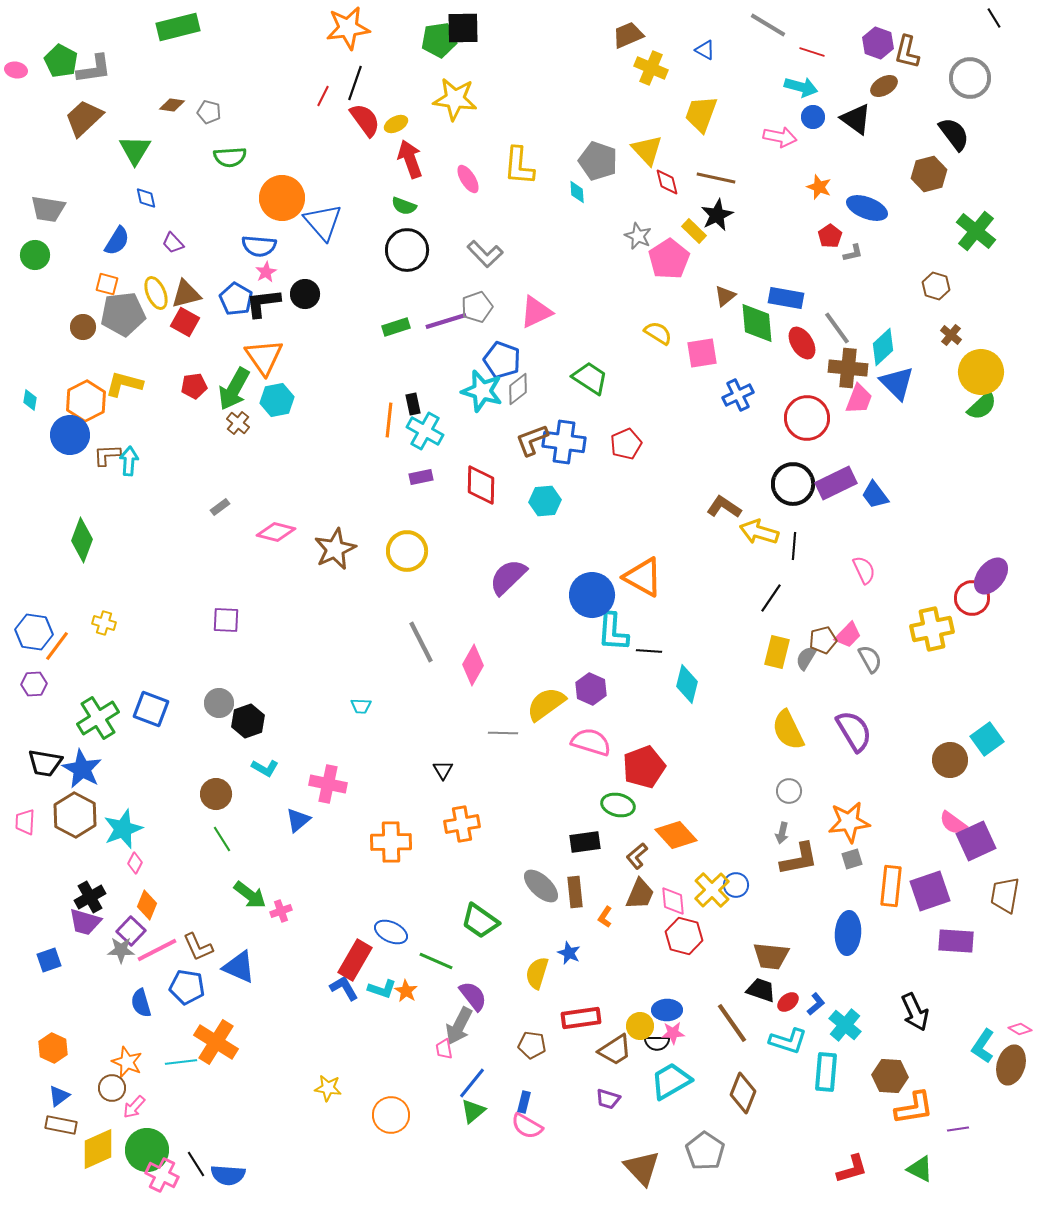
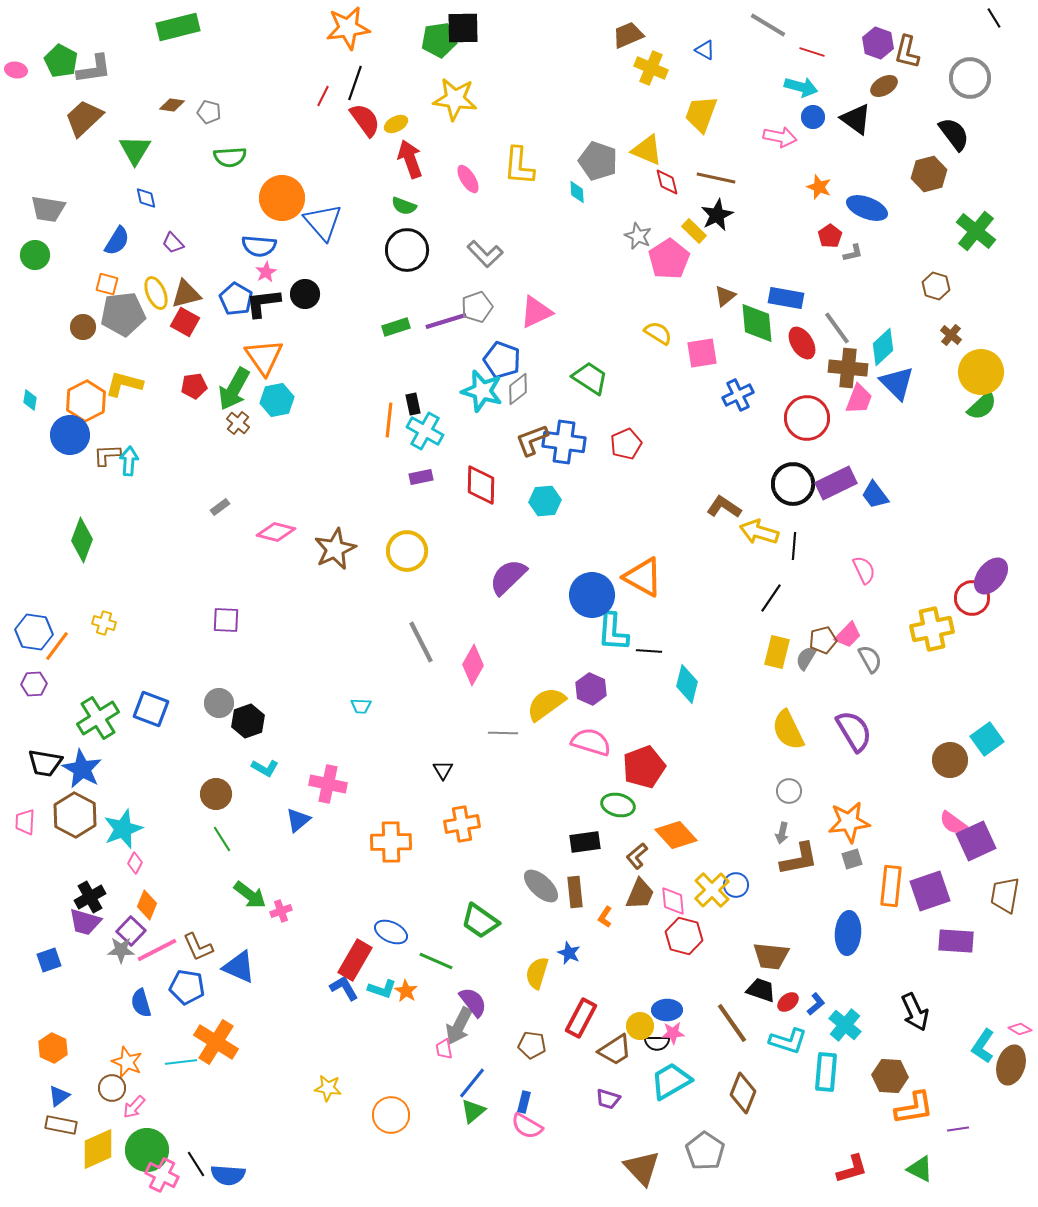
yellow triangle at (647, 150): rotated 24 degrees counterclockwise
purple semicircle at (473, 996): moved 6 px down
red rectangle at (581, 1018): rotated 54 degrees counterclockwise
